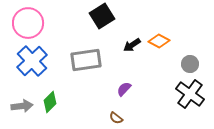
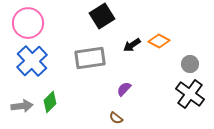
gray rectangle: moved 4 px right, 2 px up
